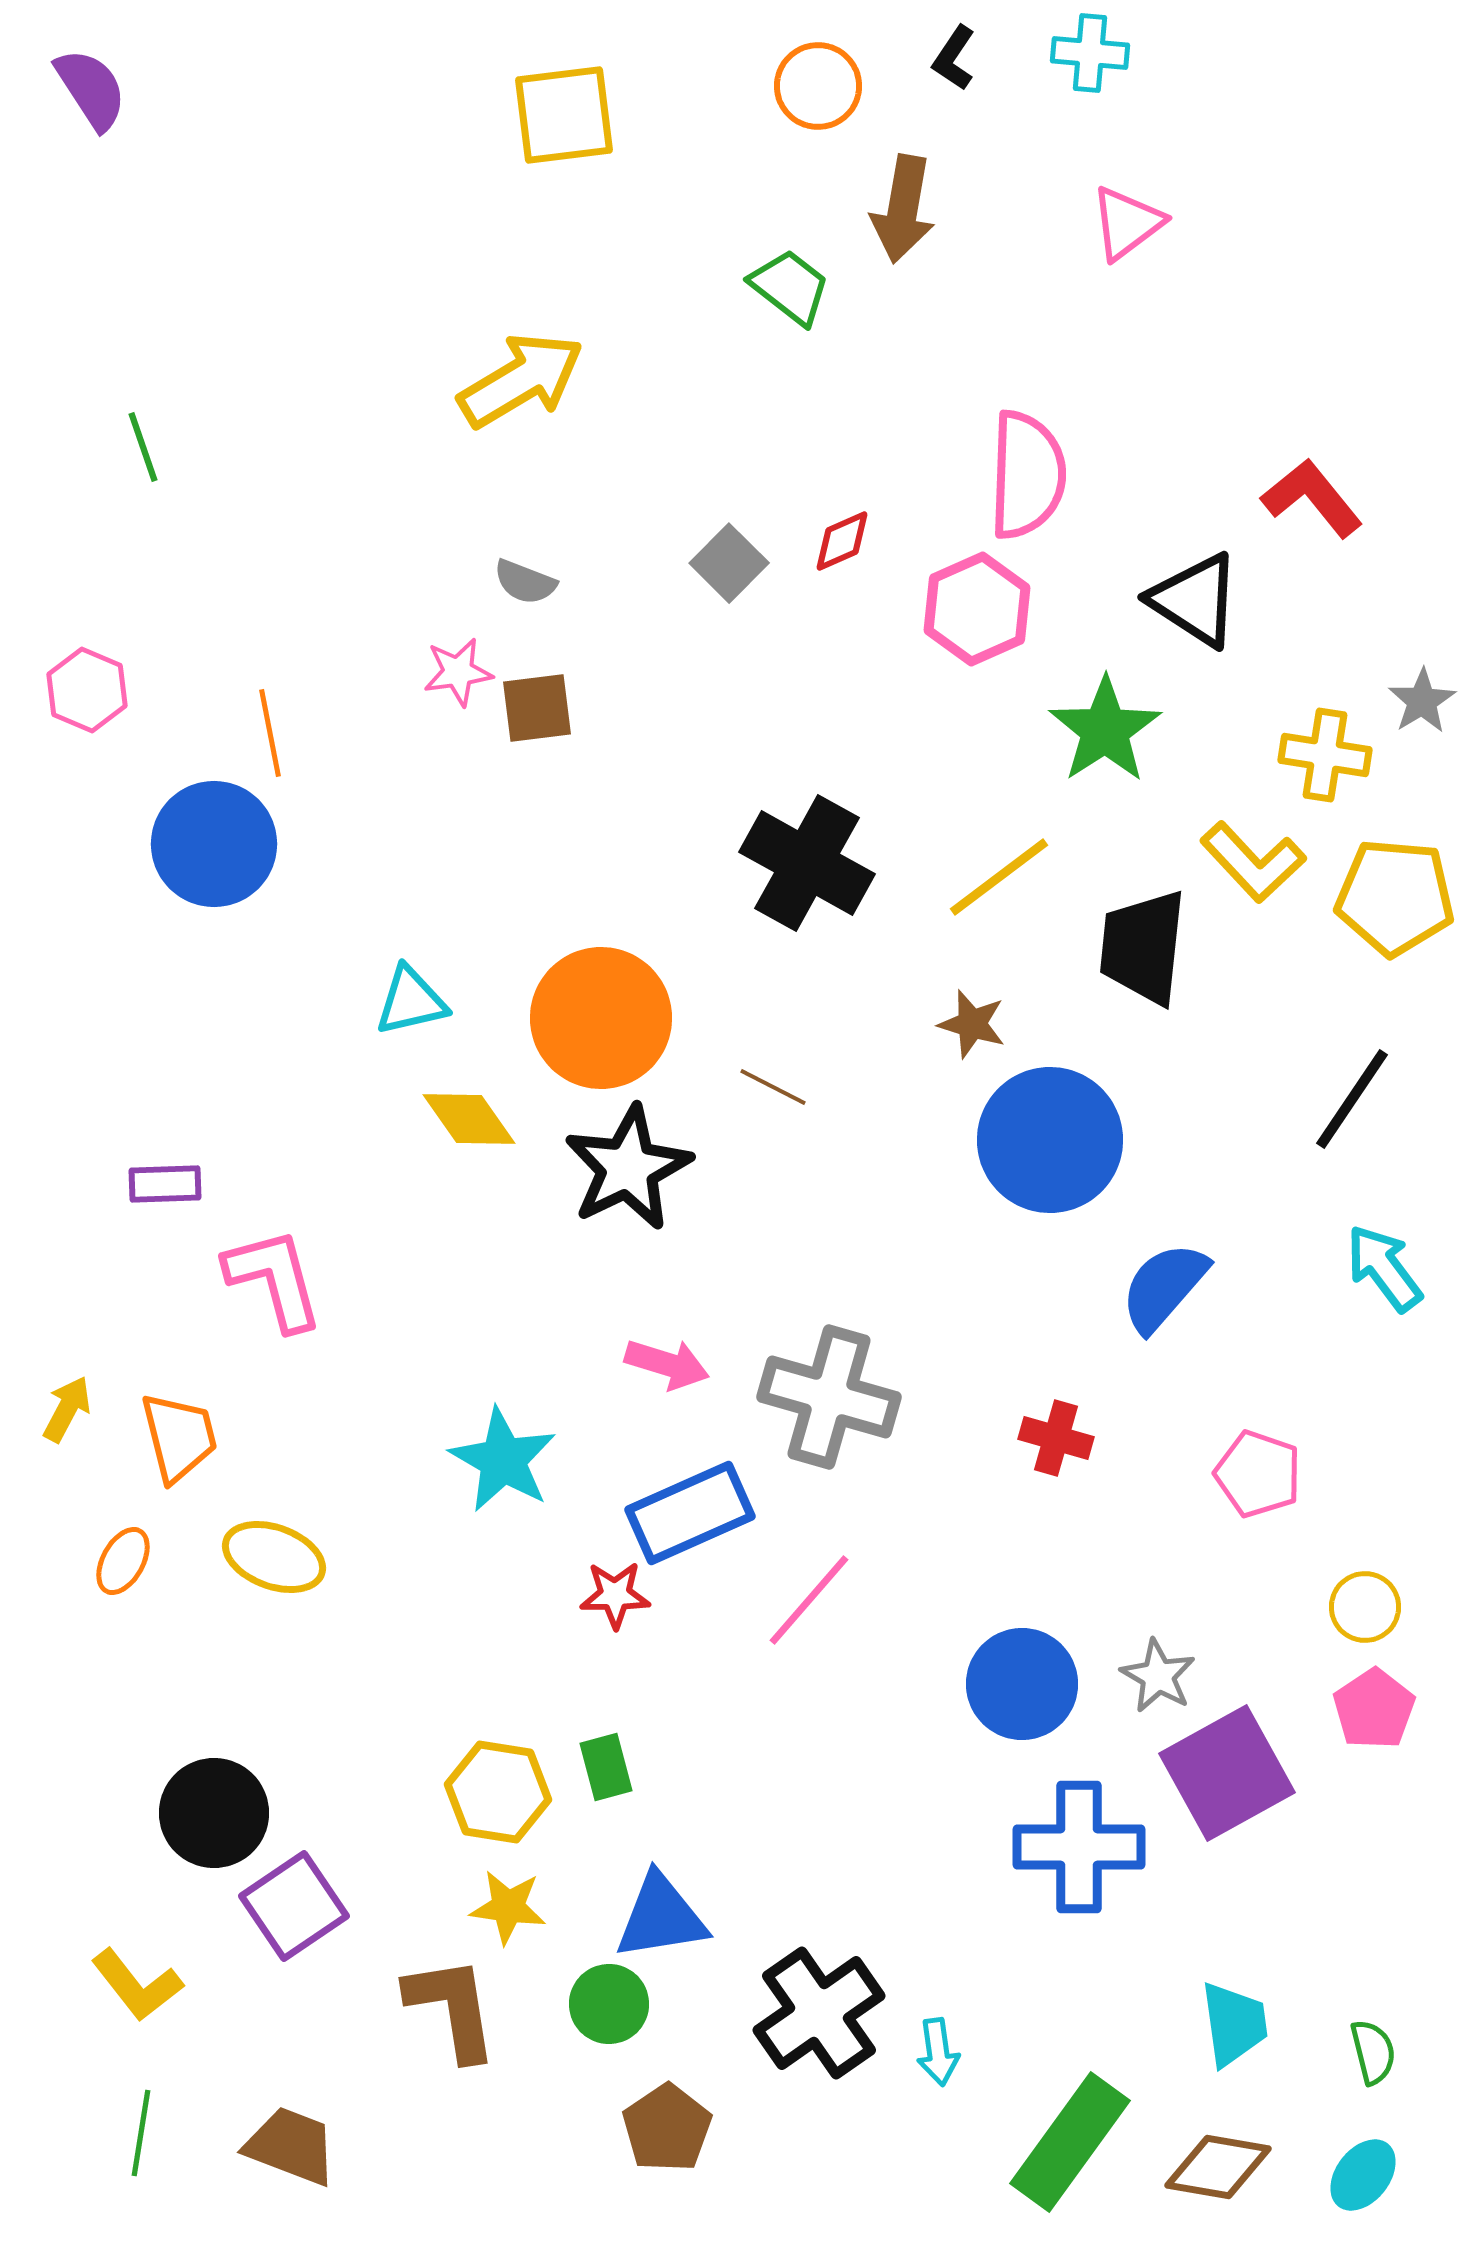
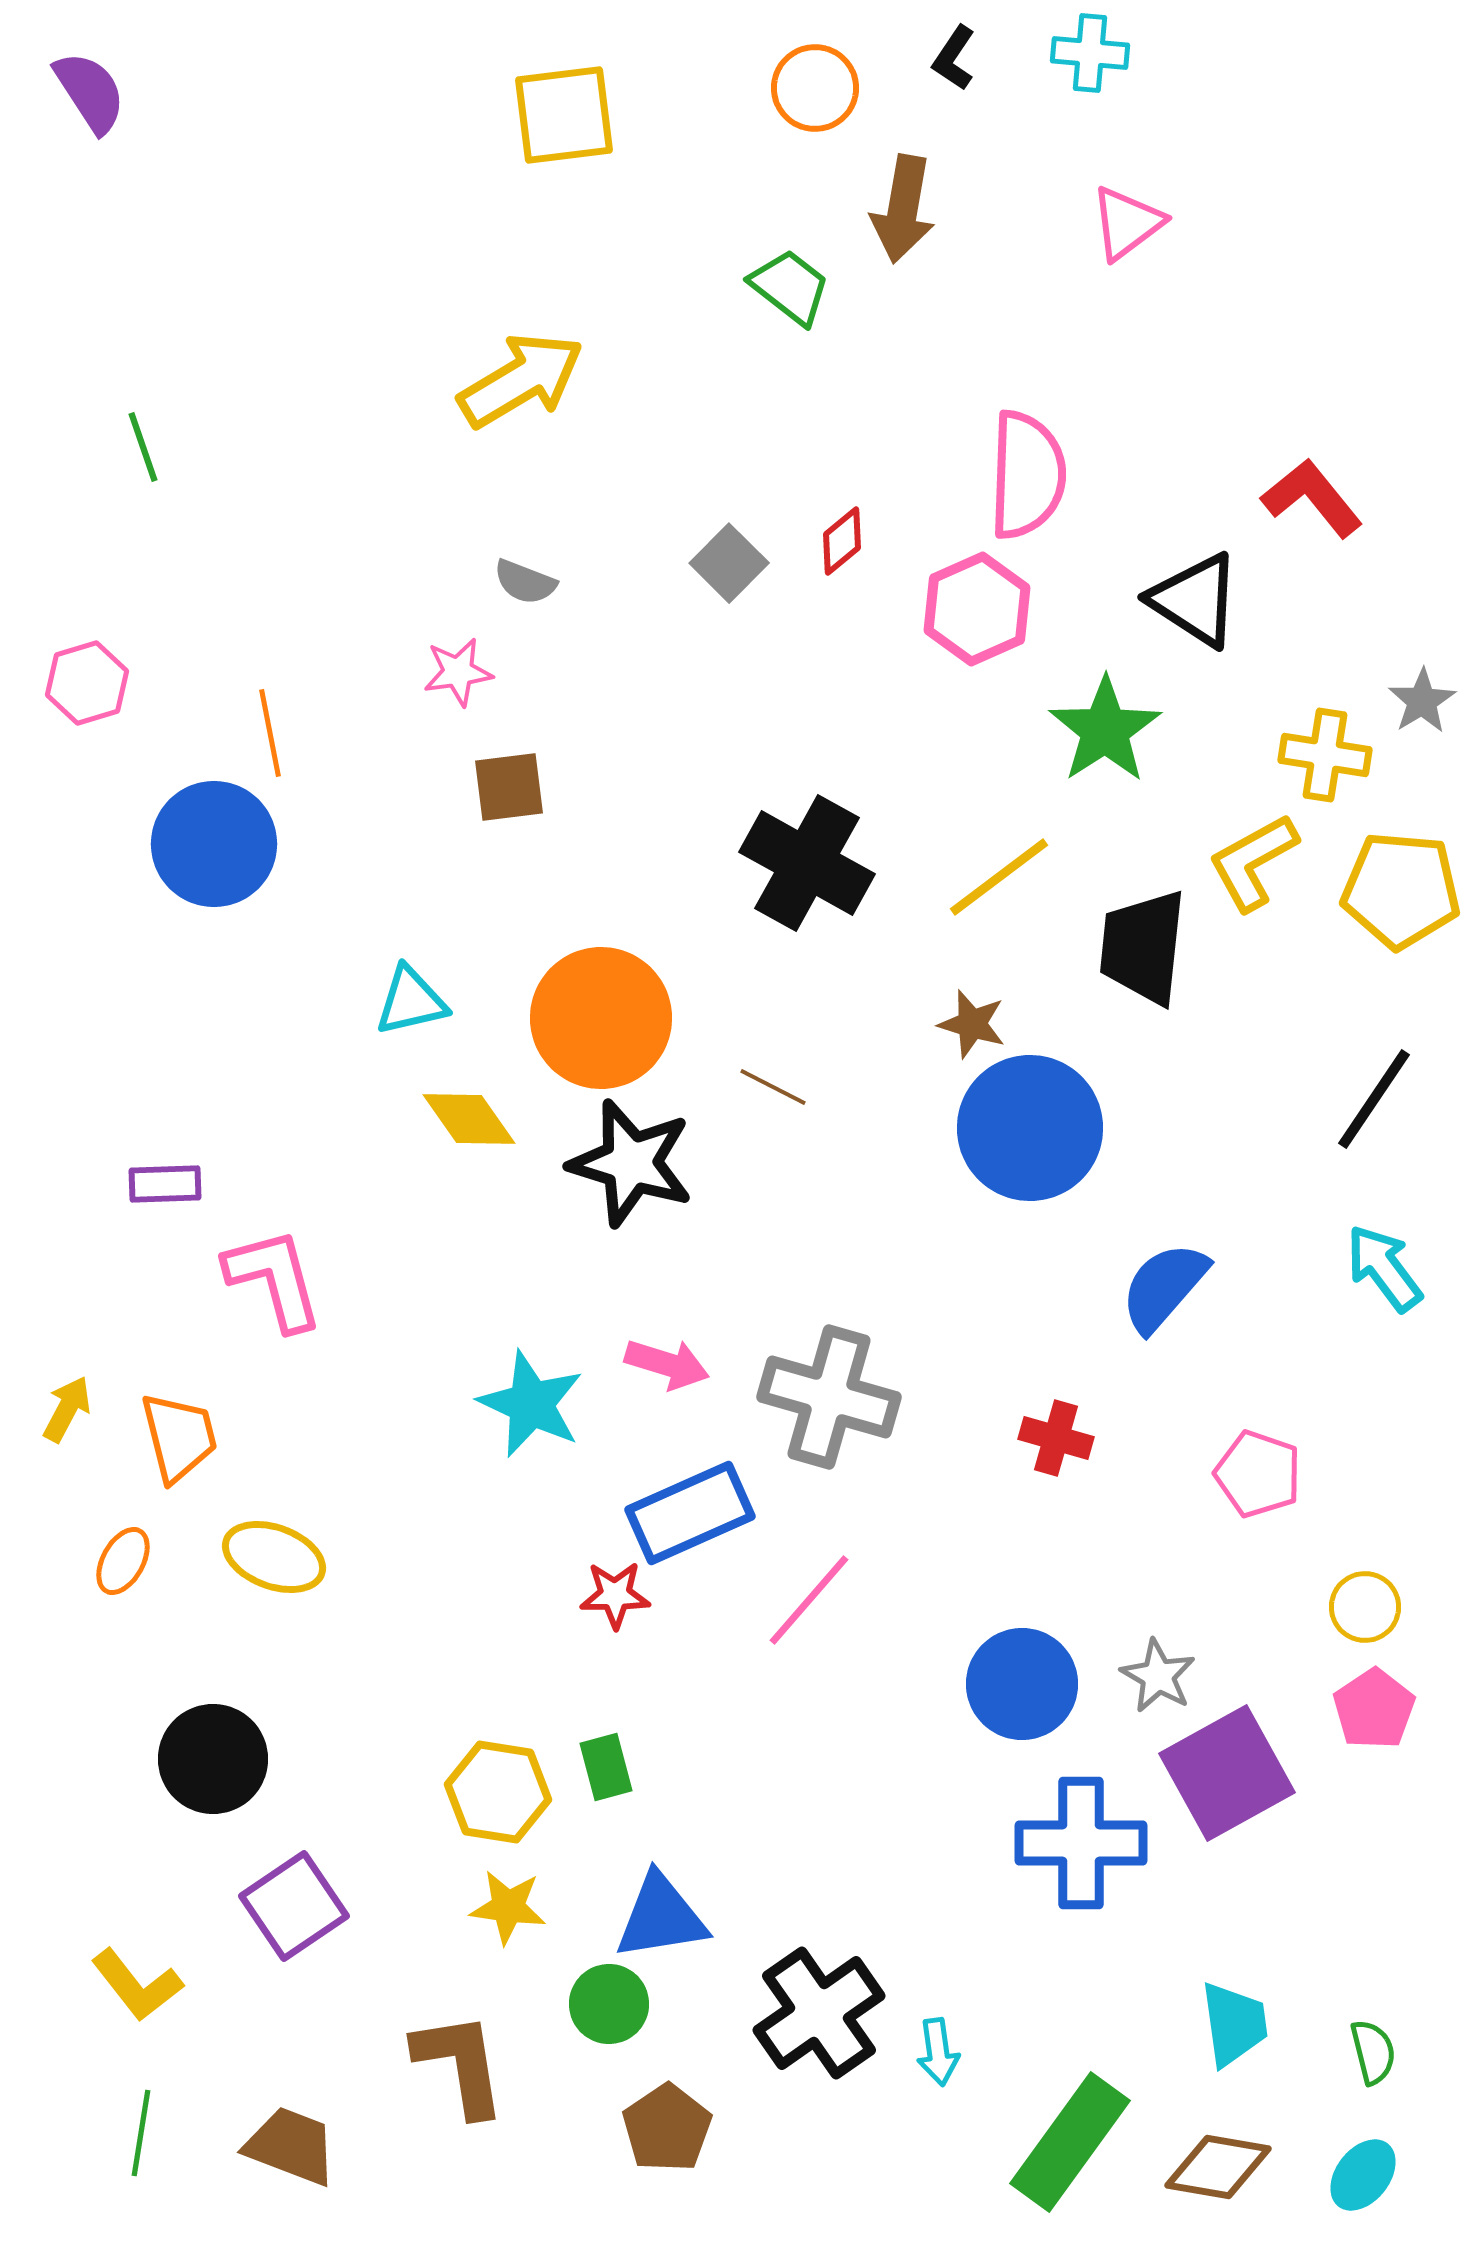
orange circle at (818, 86): moved 3 px left, 2 px down
purple semicircle at (91, 89): moved 1 px left, 3 px down
red diamond at (842, 541): rotated 16 degrees counterclockwise
pink hexagon at (87, 690): moved 7 px up; rotated 20 degrees clockwise
brown square at (537, 708): moved 28 px left, 79 px down
yellow L-shape at (1253, 862): rotated 104 degrees clockwise
yellow pentagon at (1395, 897): moved 6 px right, 7 px up
black line at (1352, 1099): moved 22 px right
blue circle at (1050, 1140): moved 20 px left, 12 px up
black star at (628, 1168): moved 3 px right, 5 px up; rotated 29 degrees counterclockwise
cyan star at (503, 1460): moved 28 px right, 56 px up; rotated 5 degrees counterclockwise
black circle at (214, 1813): moved 1 px left, 54 px up
blue cross at (1079, 1847): moved 2 px right, 4 px up
brown L-shape at (452, 2008): moved 8 px right, 56 px down
